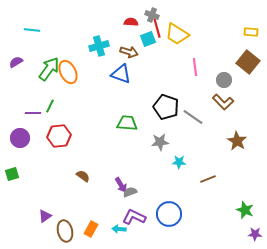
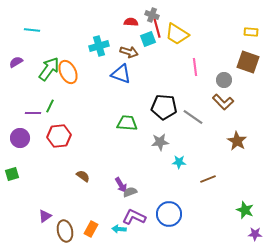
brown square: rotated 20 degrees counterclockwise
black pentagon: moved 2 px left; rotated 15 degrees counterclockwise
